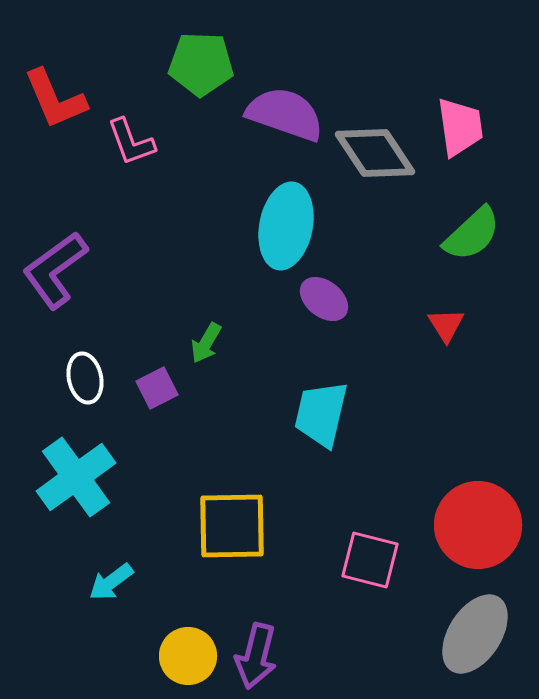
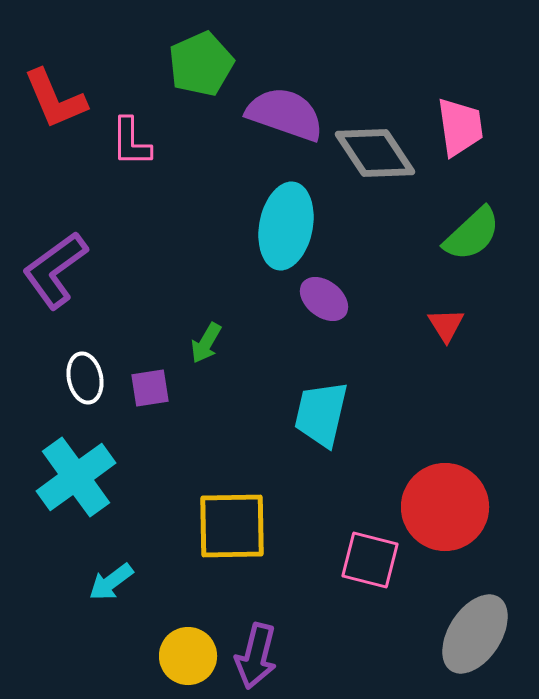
green pentagon: rotated 26 degrees counterclockwise
pink L-shape: rotated 20 degrees clockwise
purple square: moved 7 px left; rotated 18 degrees clockwise
red circle: moved 33 px left, 18 px up
